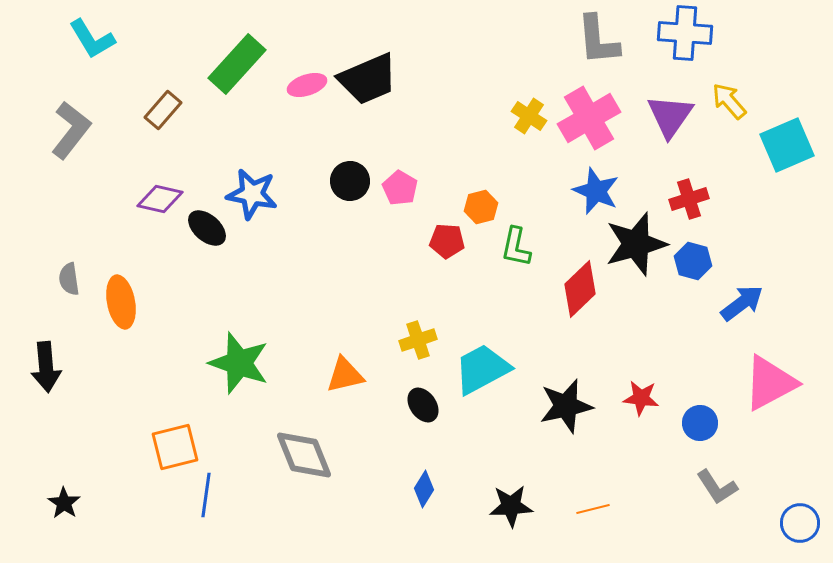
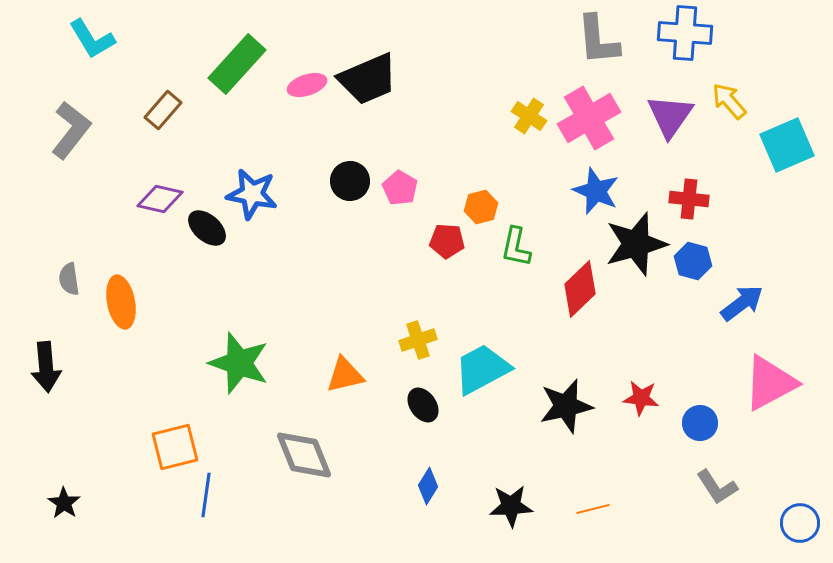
red cross at (689, 199): rotated 24 degrees clockwise
blue diamond at (424, 489): moved 4 px right, 3 px up
